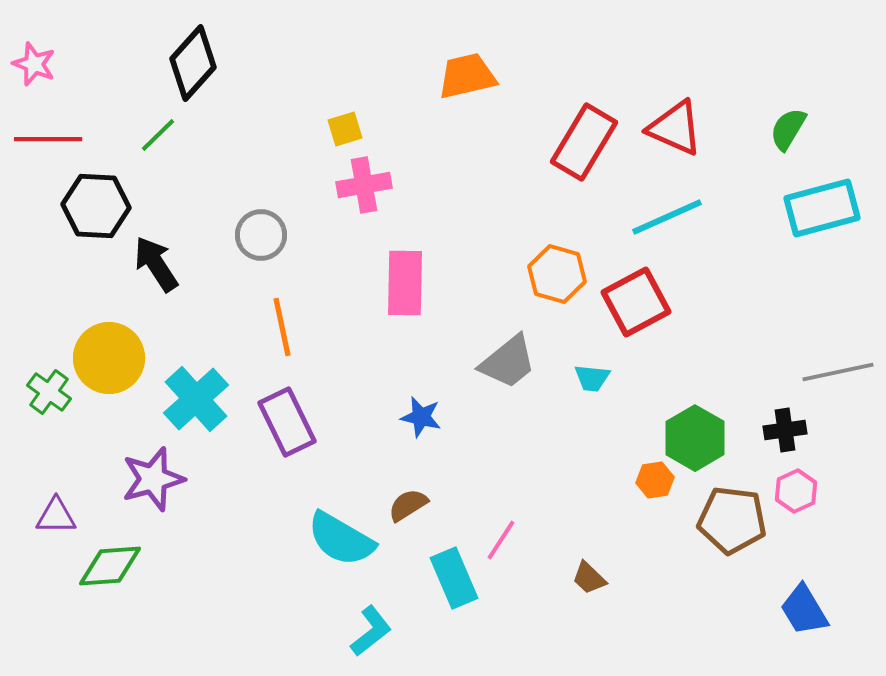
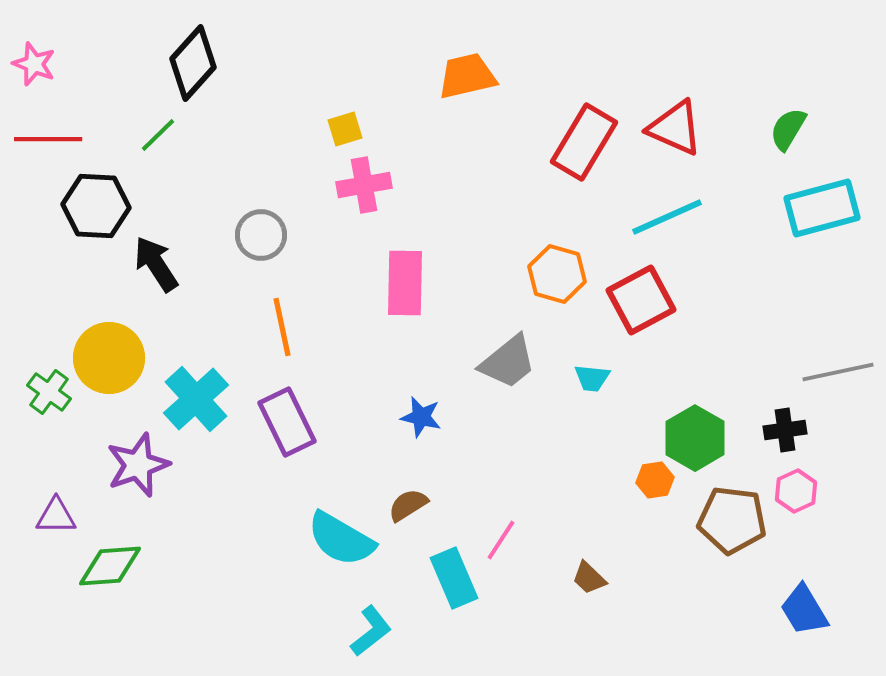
red square at (636, 302): moved 5 px right, 2 px up
purple star at (153, 479): moved 15 px left, 14 px up; rotated 4 degrees counterclockwise
